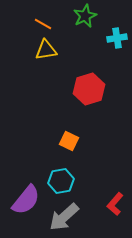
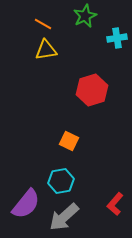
red hexagon: moved 3 px right, 1 px down
purple semicircle: moved 4 px down
